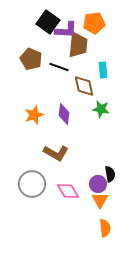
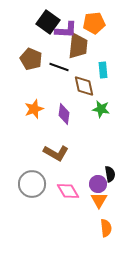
brown trapezoid: moved 1 px down
orange star: moved 6 px up
orange triangle: moved 1 px left
orange semicircle: moved 1 px right
